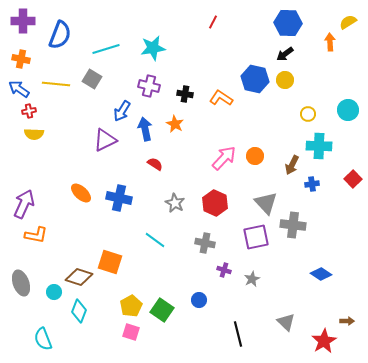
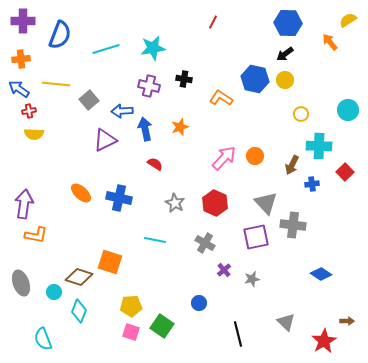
yellow semicircle at (348, 22): moved 2 px up
orange arrow at (330, 42): rotated 36 degrees counterclockwise
orange cross at (21, 59): rotated 18 degrees counterclockwise
gray square at (92, 79): moved 3 px left, 21 px down; rotated 18 degrees clockwise
black cross at (185, 94): moved 1 px left, 15 px up
blue arrow at (122, 111): rotated 55 degrees clockwise
yellow circle at (308, 114): moved 7 px left
orange star at (175, 124): moved 5 px right, 3 px down; rotated 24 degrees clockwise
red square at (353, 179): moved 8 px left, 7 px up
purple arrow at (24, 204): rotated 16 degrees counterclockwise
cyan line at (155, 240): rotated 25 degrees counterclockwise
gray cross at (205, 243): rotated 18 degrees clockwise
purple cross at (224, 270): rotated 32 degrees clockwise
gray star at (252, 279): rotated 14 degrees clockwise
blue circle at (199, 300): moved 3 px down
yellow pentagon at (131, 306): rotated 25 degrees clockwise
green square at (162, 310): moved 16 px down
